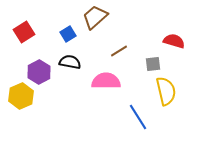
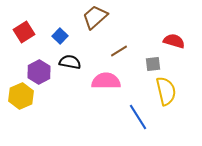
blue square: moved 8 px left, 2 px down; rotated 14 degrees counterclockwise
